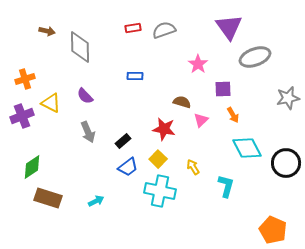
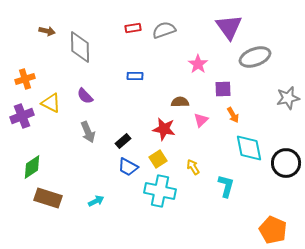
brown semicircle: moved 2 px left; rotated 18 degrees counterclockwise
cyan diamond: moved 2 px right; rotated 16 degrees clockwise
yellow square: rotated 12 degrees clockwise
blue trapezoid: rotated 65 degrees clockwise
